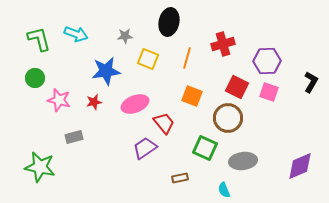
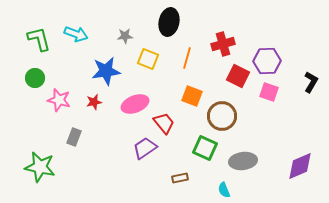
red square: moved 1 px right, 11 px up
brown circle: moved 6 px left, 2 px up
gray rectangle: rotated 54 degrees counterclockwise
